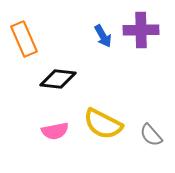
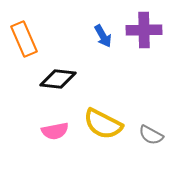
purple cross: moved 3 px right
gray semicircle: rotated 20 degrees counterclockwise
